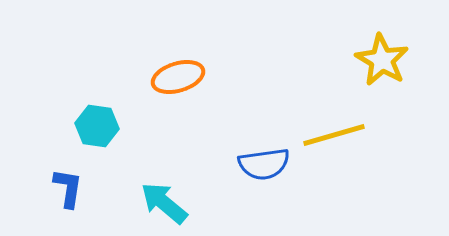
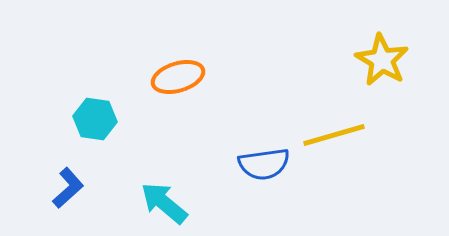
cyan hexagon: moved 2 px left, 7 px up
blue L-shape: rotated 39 degrees clockwise
